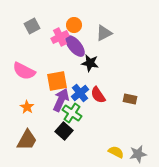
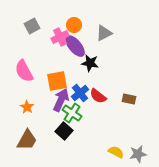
pink semicircle: rotated 35 degrees clockwise
red semicircle: moved 1 px down; rotated 18 degrees counterclockwise
brown rectangle: moved 1 px left
